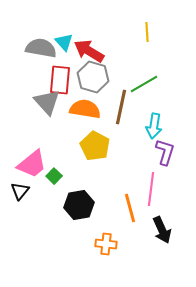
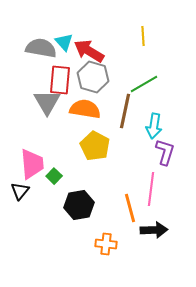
yellow line: moved 4 px left, 4 px down
gray triangle: rotated 12 degrees clockwise
brown line: moved 4 px right, 4 px down
pink trapezoid: rotated 56 degrees counterclockwise
black arrow: moved 8 px left; rotated 68 degrees counterclockwise
